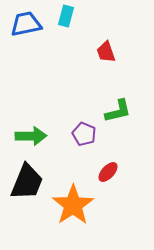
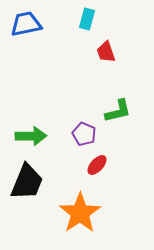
cyan rectangle: moved 21 px right, 3 px down
red ellipse: moved 11 px left, 7 px up
orange star: moved 7 px right, 8 px down
